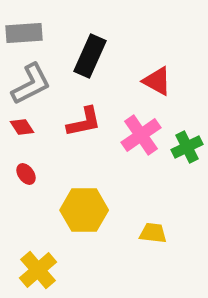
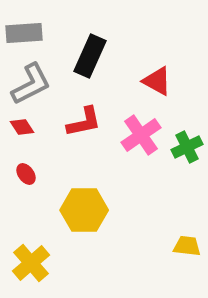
yellow trapezoid: moved 34 px right, 13 px down
yellow cross: moved 7 px left, 7 px up
